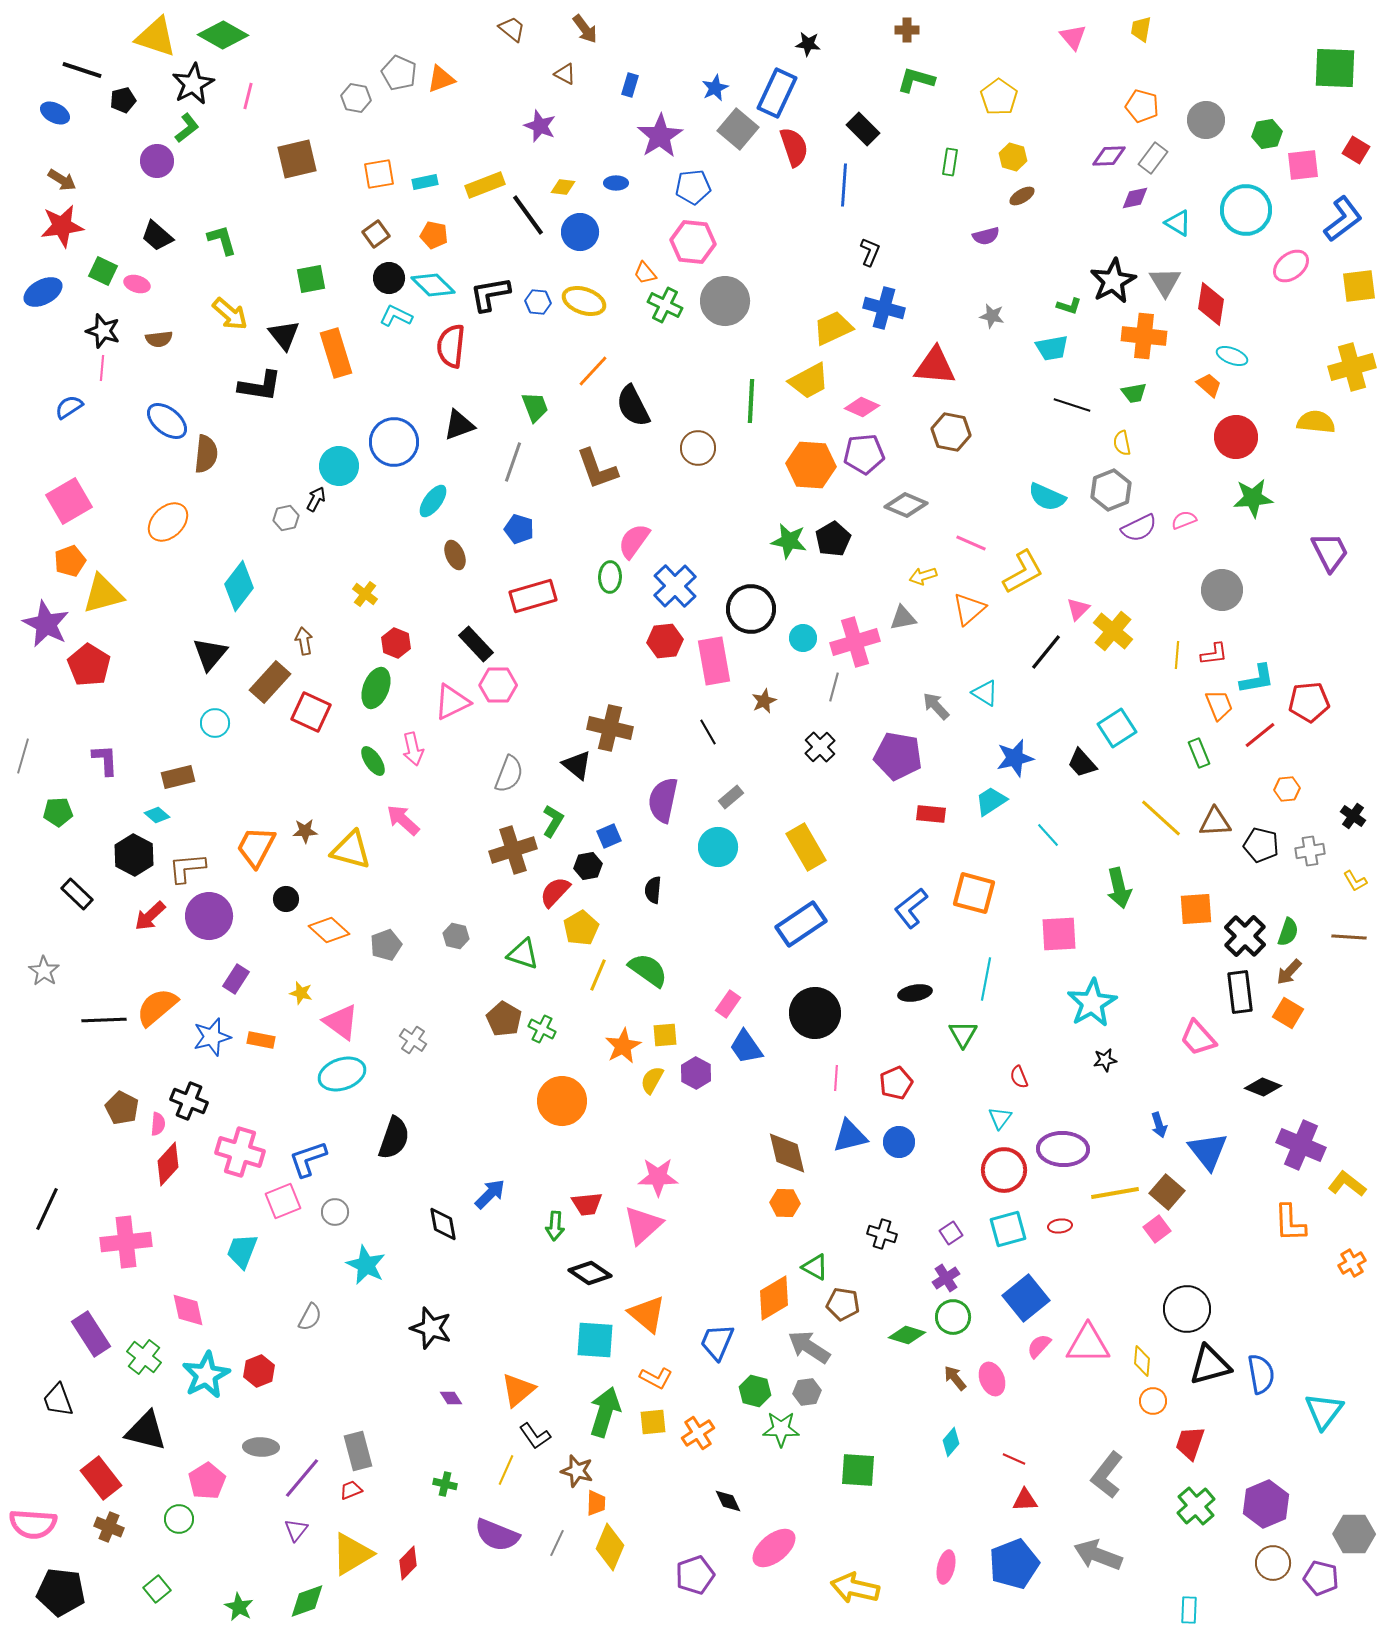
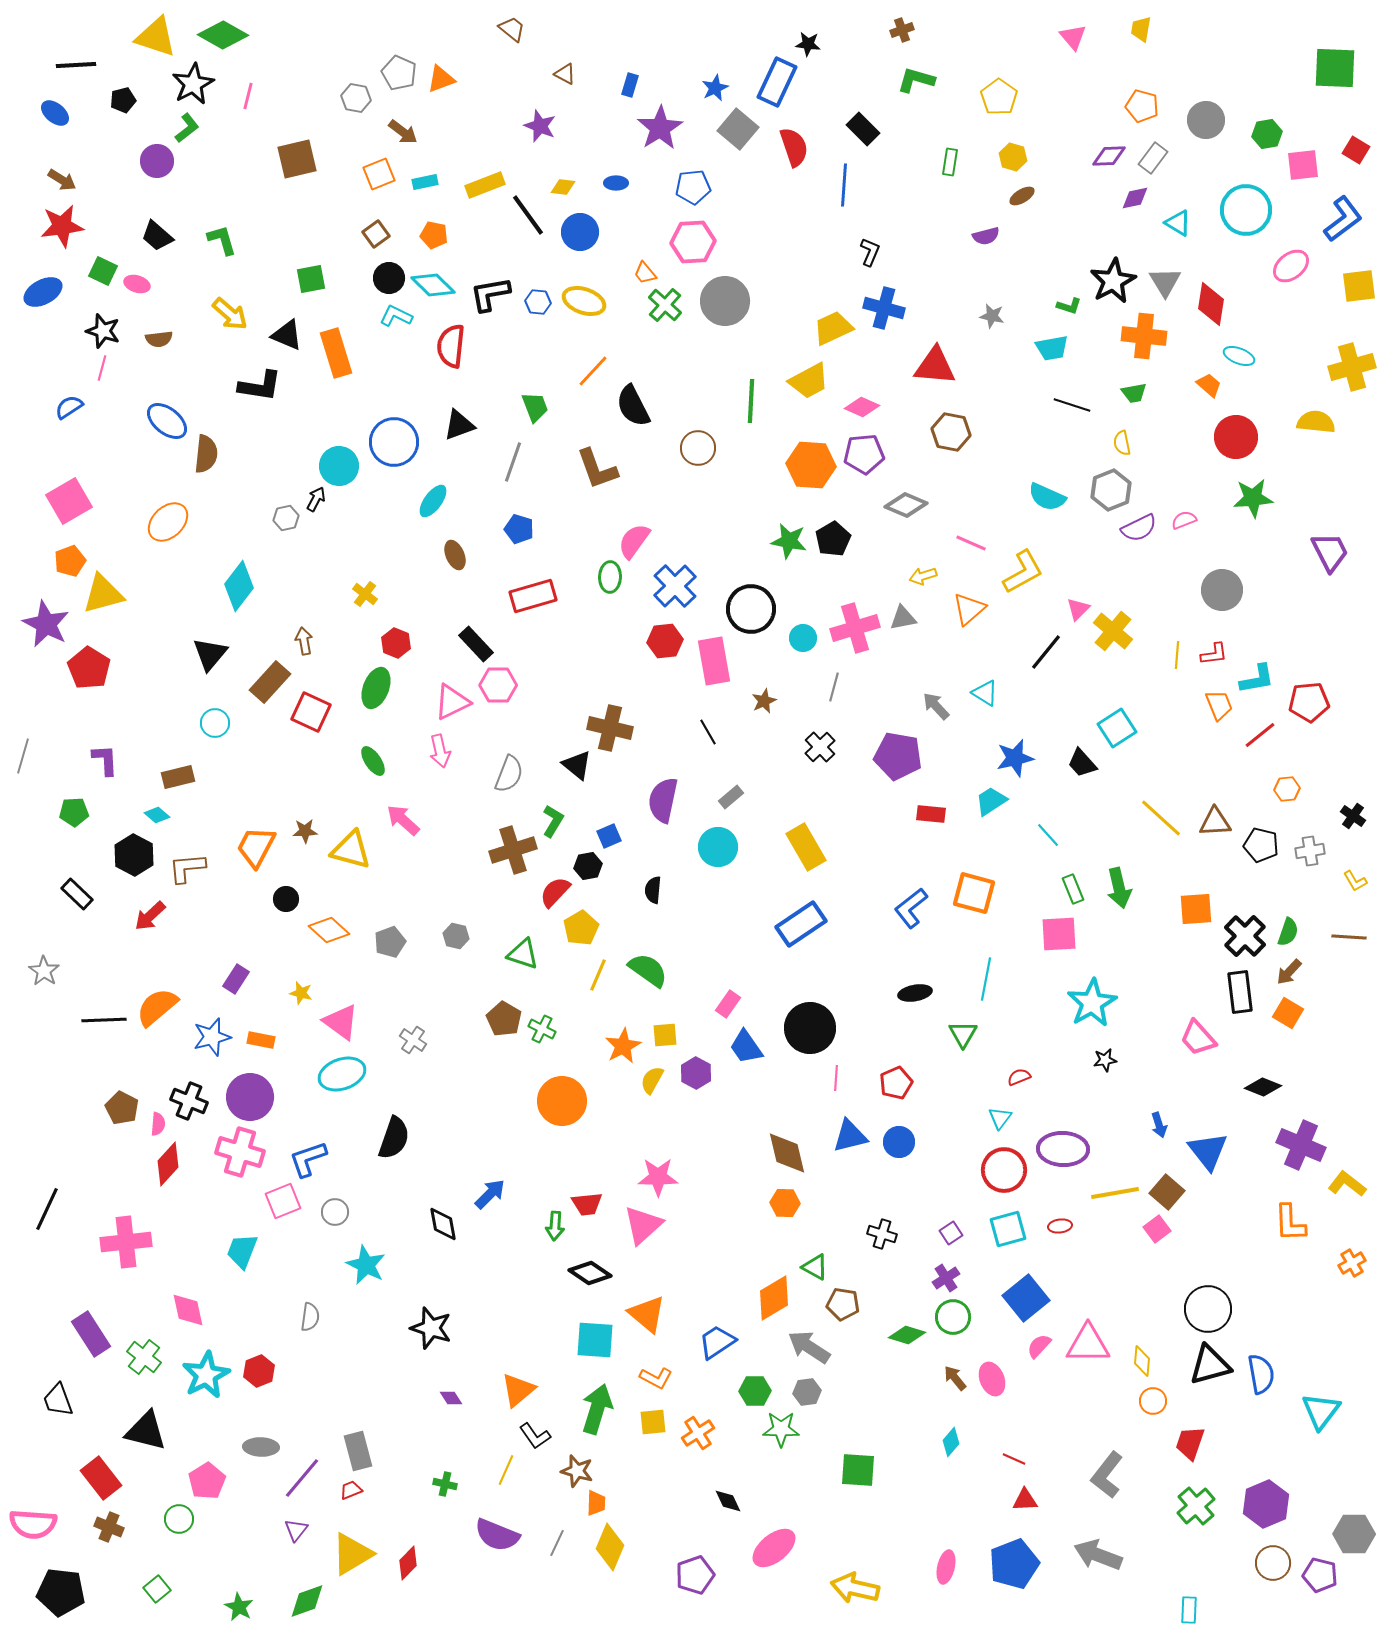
brown arrow at (585, 29): moved 182 px left, 103 px down; rotated 16 degrees counterclockwise
brown cross at (907, 30): moved 5 px left; rotated 20 degrees counterclockwise
black line at (82, 70): moved 6 px left, 5 px up; rotated 21 degrees counterclockwise
blue rectangle at (777, 93): moved 11 px up
blue ellipse at (55, 113): rotated 12 degrees clockwise
purple star at (660, 136): moved 8 px up
orange square at (379, 174): rotated 12 degrees counterclockwise
pink hexagon at (693, 242): rotated 9 degrees counterclockwise
green cross at (665, 305): rotated 16 degrees clockwise
black triangle at (284, 335): moved 3 px right; rotated 28 degrees counterclockwise
cyan ellipse at (1232, 356): moved 7 px right
pink line at (102, 368): rotated 10 degrees clockwise
pink cross at (855, 642): moved 14 px up
red pentagon at (89, 665): moved 3 px down
pink arrow at (413, 749): moved 27 px right, 2 px down
green rectangle at (1199, 753): moved 126 px left, 136 px down
green pentagon at (58, 812): moved 16 px right
purple circle at (209, 916): moved 41 px right, 181 px down
gray pentagon at (386, 945): moved 4 px right, 3 px up
black circle at (815, 1013): moved 5 px left, 15 px down
red semicircle at (1019, 1077): rotated 90 degrees clockwise
black circle at (1187, 1309): moved 21 px right
gray semicircle at (310, 1317): rotated 20 degrees counterclockwise
blue trapezoid at (717, 1342): rotated 33 degrees clockwise
green hexagon at (755, 1391): rotated 16 degrees counterclockwise
cyan triangle at (1324, 1411): moved 3 px left
green arrow at (605, 1412): moved 8 px left, 3 px up
purple pentagon at (1321, 1578): moved 1 px left, 3 px up
